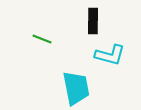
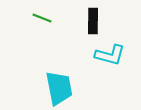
green line: moved 21 px up
cyan trapezoid: moved 17 px left
